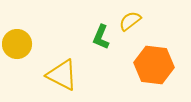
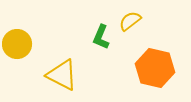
orange hexagon: moved 1 px right, 3 px down; rotated 6 degrees clockwise
